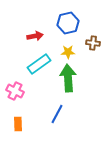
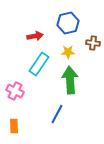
cyan rectangle: rotated 20 degrees counterclockwise
green arrow: moved 2 px right, 2 px down
orange rectangle: moved 4 px left, 2 px down
